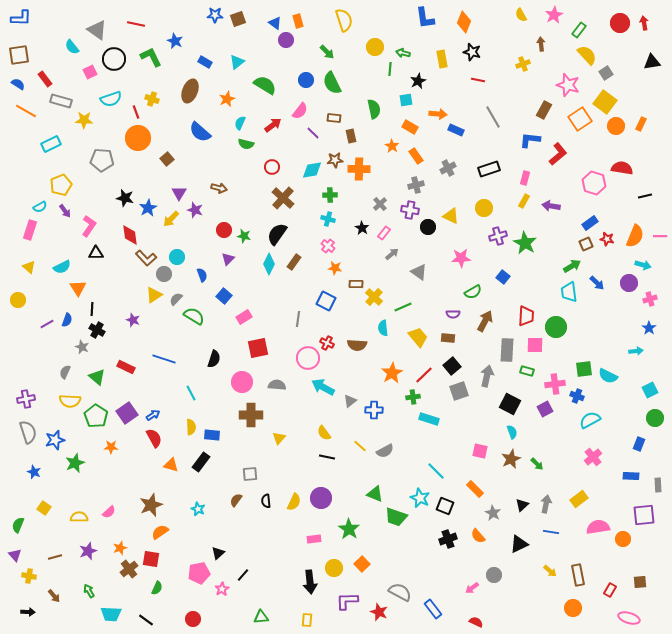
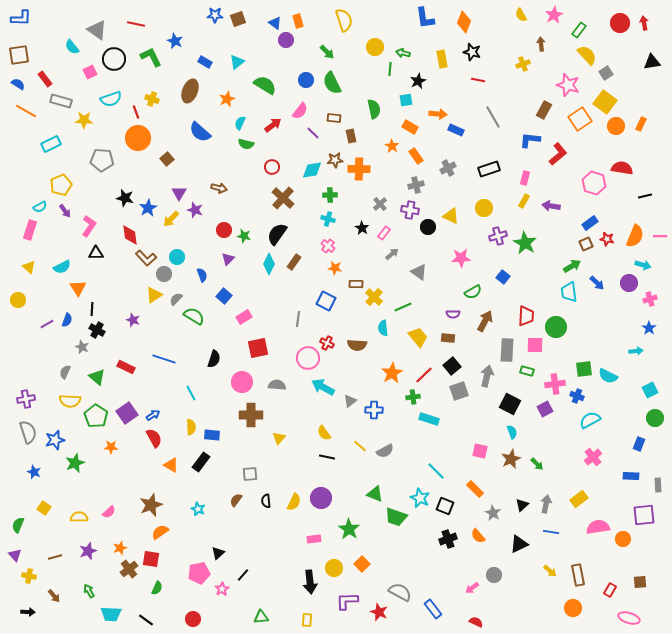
orange triangle at (171, 465): rotated 14 degrees clockwise
